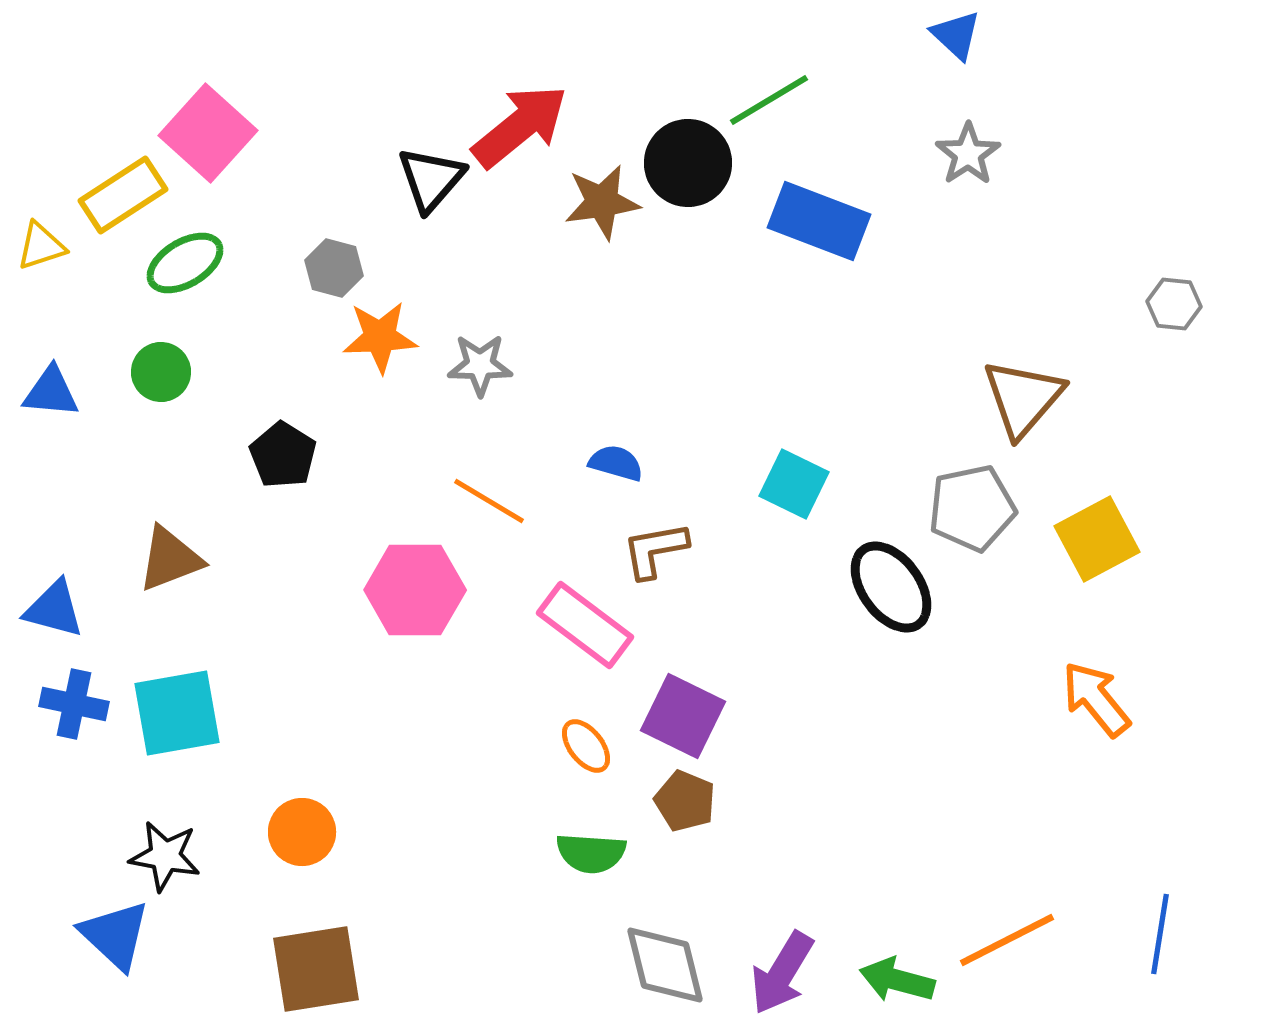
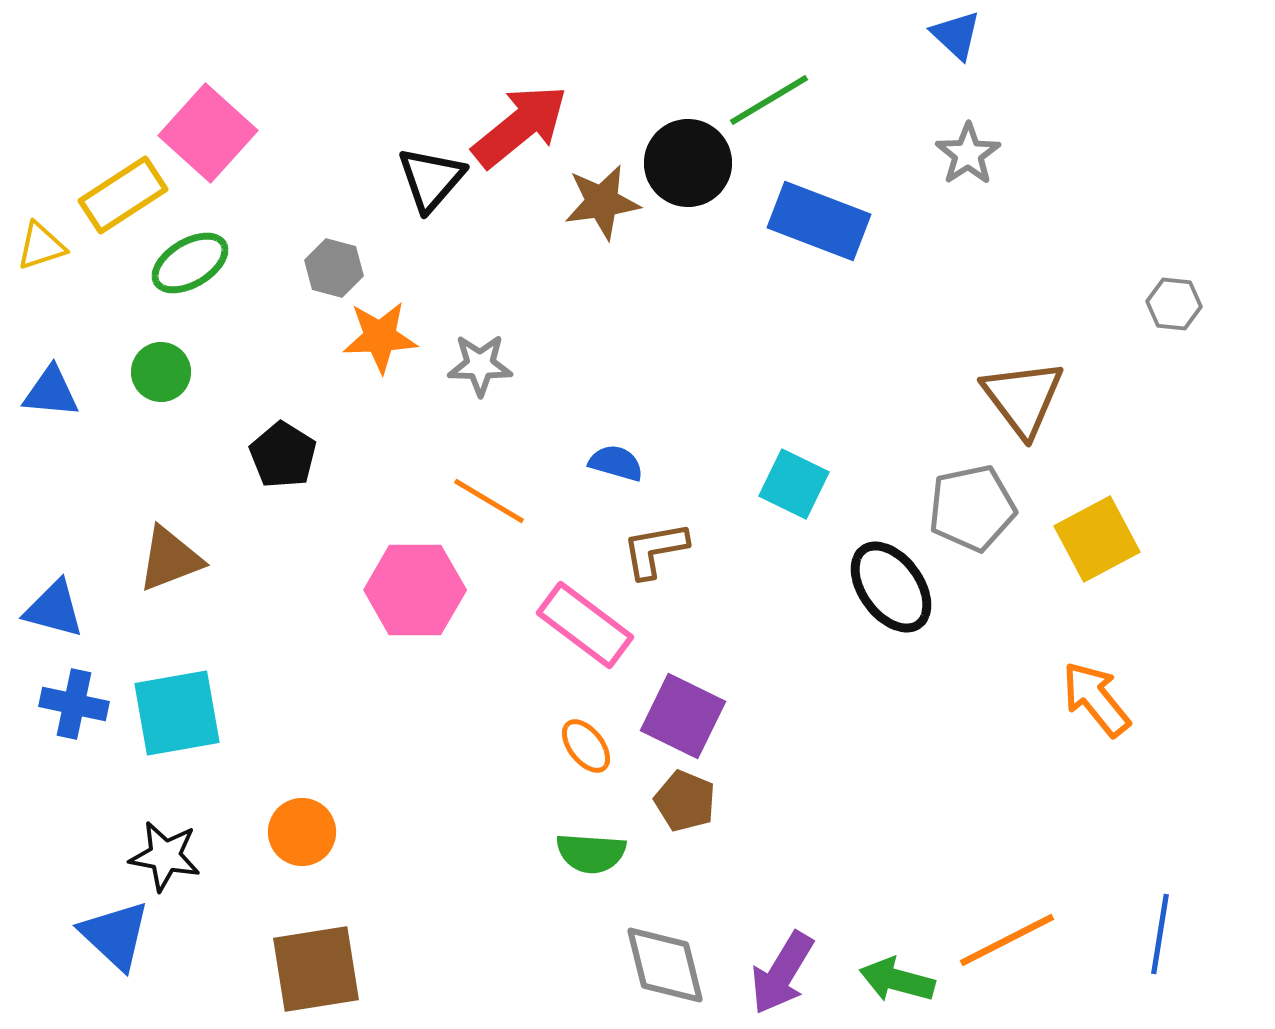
green ellipse at (185, 263): moved 5 px right
brown triangle at (1023, 398): rotated 18 degrees counterclockwise
